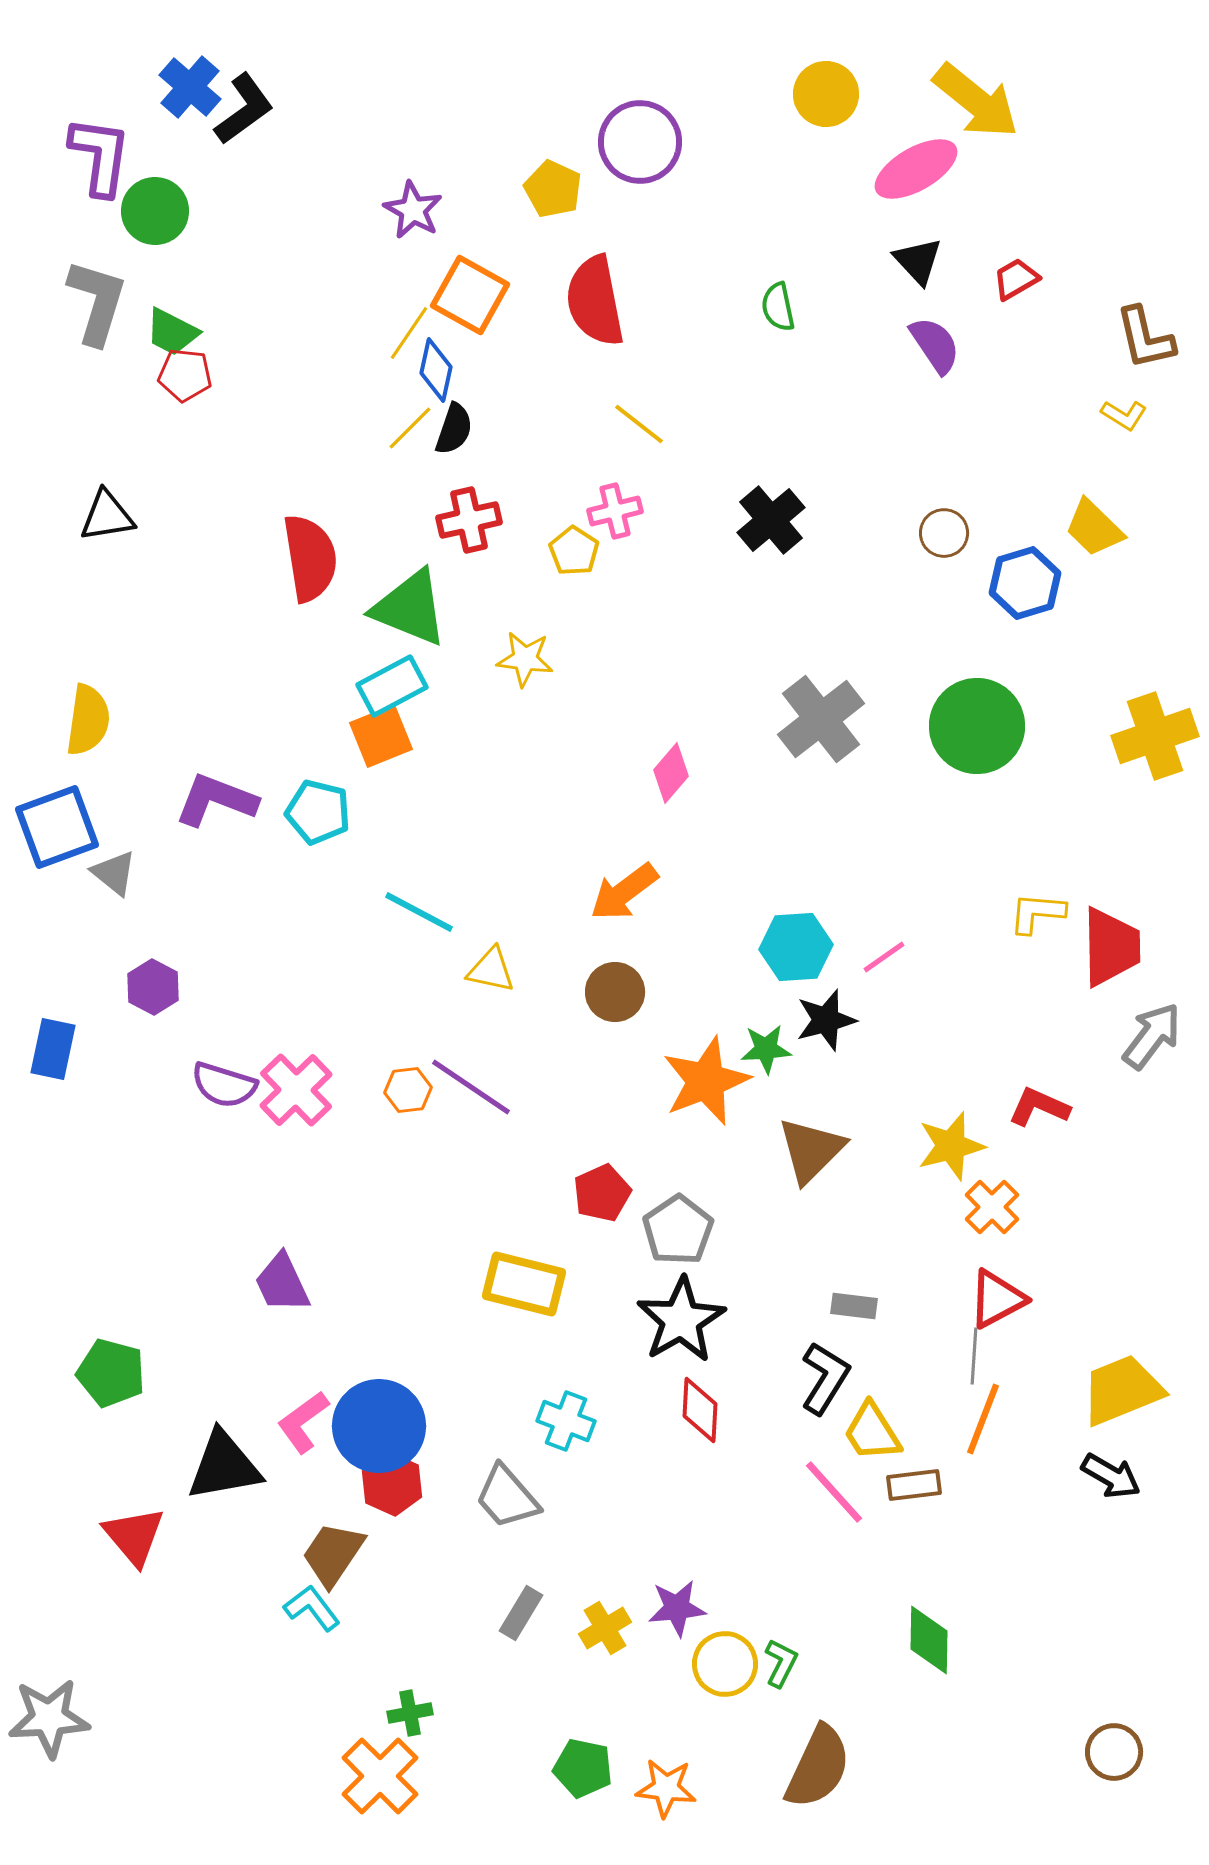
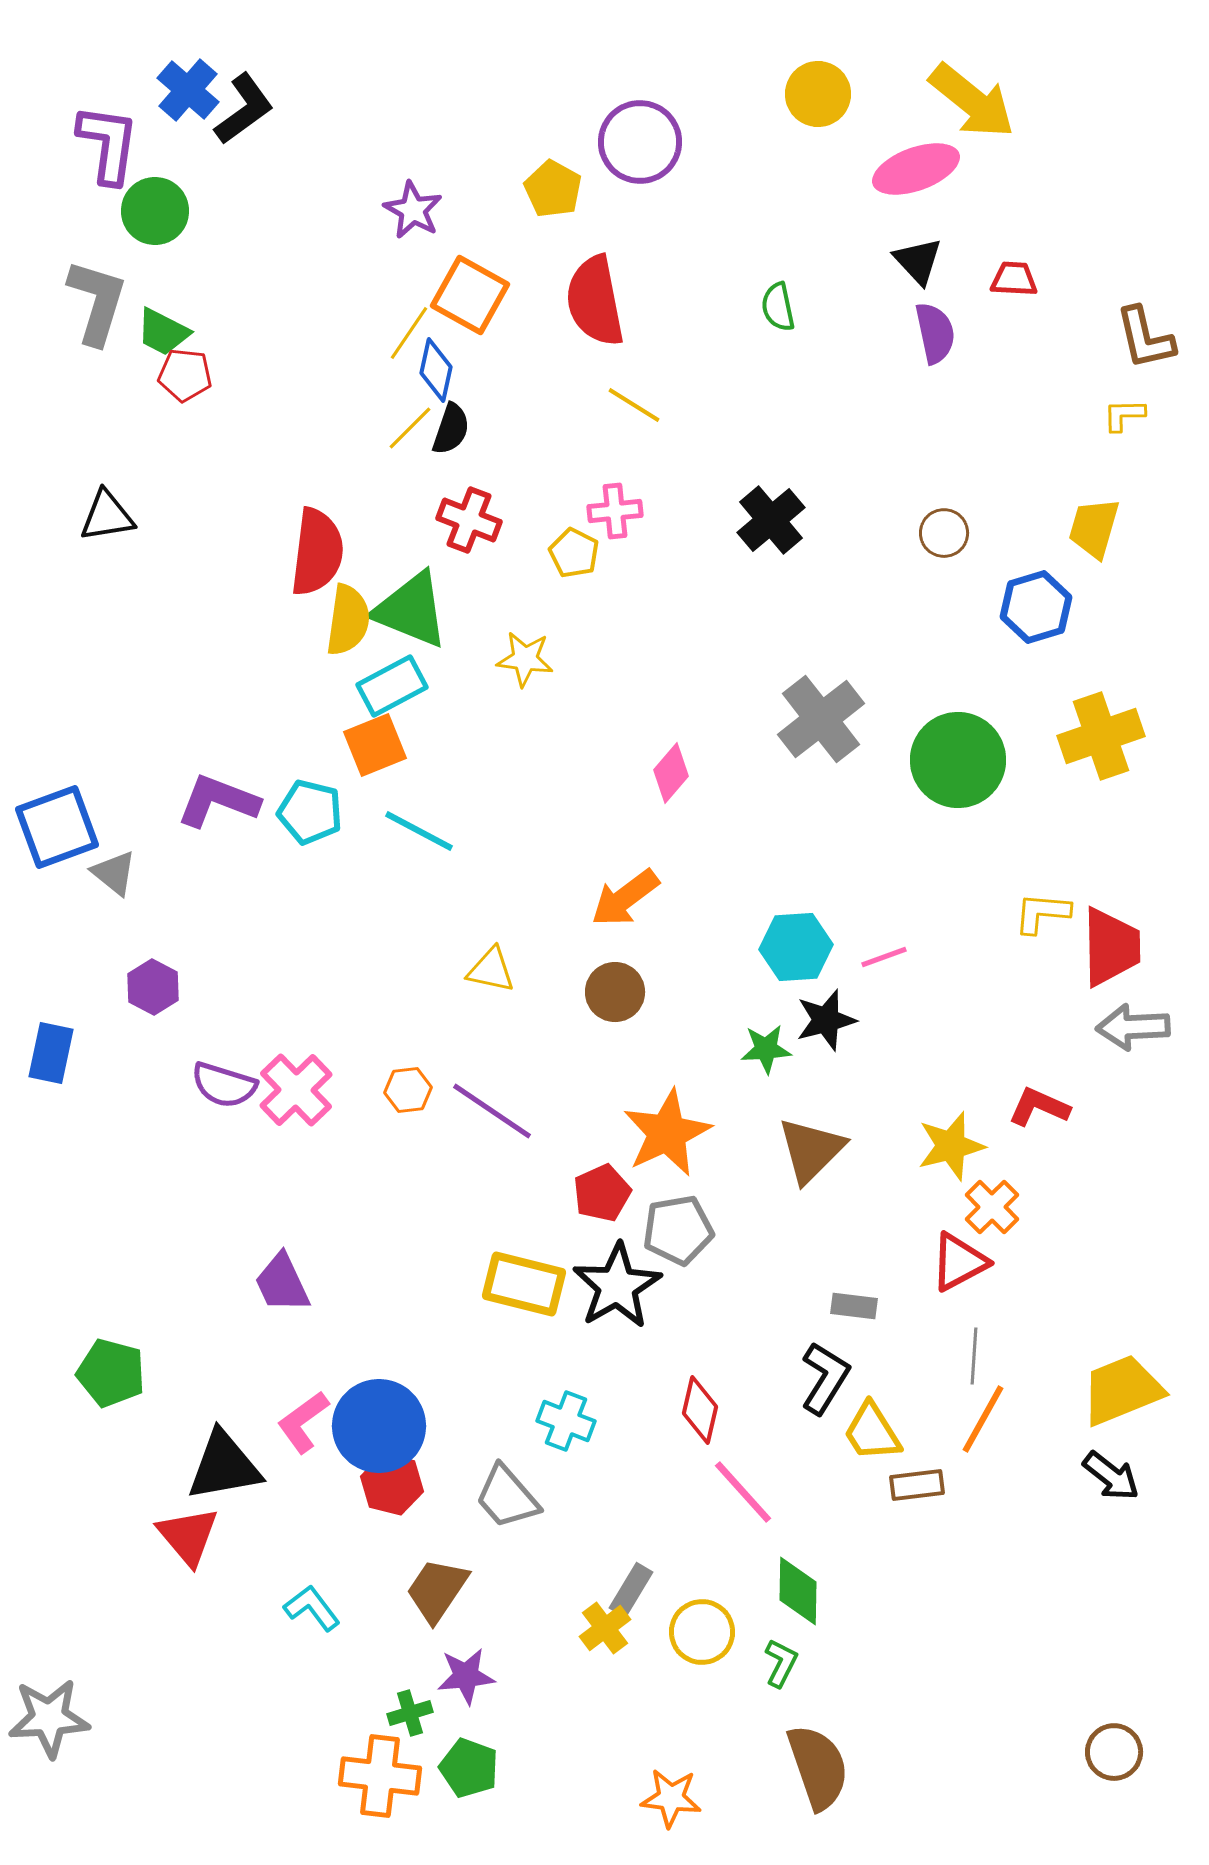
blue cross at (190, 87): moved 2 px left, 3 px down
yellow circle at (826, 94): moved 8 px left
yellow arrow at (976, 101): moved 4 px left
purple L-shape at (100, 156): moved 8 px right, 12 px up
pink ellipse at (916, 169): rotated 10 degrees clockwise
yellow pentagon at (553, 189): rotated 4 degrees clockwise
red trapezoid at (1016, 279): moved 2 px left; rotated 33 degrees clockwise
green trapezoid at (172, 332): moved 9 px left
purple semicircle at (935, 345): moved 12 px up; rotated 22 degrees clockwise
yellow L-shape at (1124, 415): rotated 147 degrees clockwise
yellow line at (639, 424): moved 5 px left, 19 px up; rotated 6 degrees counterclockwise
black semicircle at (454, 429): moved 3 px left
pink cross at (615, 511): rotated 8 degrees clockwise
red cross at (469, 520): rotated 34 degrees clockwise
yellow trapezoid at (1094, 528): rotated 62 degrees clockwise
yellow pentagon at (574, 551): moved 2 px down; rotated 6 degrees counterclockwise
red semicircle at (310, 558): moved 7 px right, 6 px up; rotated 16 degrees clockwise
blue hexagon at (1025, 583): moved 11 px right, 24 px down
green triangle at (410, 608): moved 1 px right, 2 px down
yellow semicircle at (88, 720): moved 260 px right, 100 px up
green circle at (977, 726): moved 19 px left, 34 px down
orange square at (381, 736): moved 6 px left, 9 px down
yellow cross at (1155, 736): moved 54 px left
purple L-shape at (216, 800): moved 2 px right, 1 px down
cyan pentagon at (318, 812): moved 8 px left
orange arrow at (624, 892): moved 1 px right, 6 px down
cyan line at (419, 912): moved 81 px up
yellow L-shape at (1037, 913): moved 5 px right
pink line at (884, 957): rotated 15 degrees clockwise
gray arrow at (1152, 1036): moved 19 px left, 9 px up; rotated 130 degrees counterclockwise
blue rectangle at (53, 1049): moved 2 px left, 4 px down
orange star at (706, 1081): moved 39 px left, 52 px down; rotated 4 degrees counterclockwise
purple line at (471, 1087): moved 21 px right, 24 px down
gray pentagon at (678, 1230): rotated 24 degrees clockwise
red triangle at (997, 1299): moved 38 px left, 37 px up
black star at (681, 1320): moved 64 px left, 34 px up
red diamond at (700, 1410): rotated 10 degrees clockwise
orange line at (983, 1419): rotated 8 degrees clockwise
black arrow at (1111, 1476): rotated 8 degrees clockwise
red hexagon at (392, 1484): rotated 10 degrees counterclockwise
brown rectangle at (914, 1485): moved 3 px right
pink line at (834, 1492): moved 91 px left
red triangle at (134, 1536): moved 54 px right
brown trapezoid at (333, 1554): moved 104 px right, 36 px down
purple star at (677, 1608): moved 211 px left, 68 px down
gray rectangle at (521, 1613): moved 110 px right, 23 px up
yellow cross at (605, 1628): rotated 6 degrees counterclockwise
green diamond at (929, 1640): moved 131 px left, 49 px up
yellow circle at (725, 1664): moved 23 px left, 32 px up
green cross at (410, 1713): rotated 6 degrees counterclockwise
brown semicircle at (818, 1767): rotated 44 degrees counterclockwise
green pentagon at (583, 1768): moved 114 px left; rotated 8 degrees clockwise
orange cross at (380, 1776): rotated 38 degrees counterclockwise
orange star at (666, 1788): moved 5 px right, 10 px down
